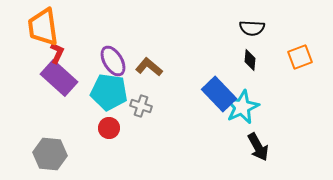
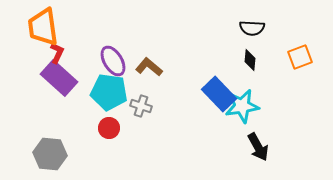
cyan star: moved 1 px up; rotated 16 degrees clockwise
